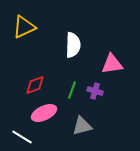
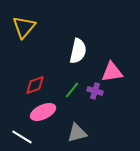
yellow triangle: rotated 25 degrees counterclockwise
white semicircle: moved 5 px right, 6 px down; rotated 10 degrees clockwise
pink triangle: moved 8 px down
green line: rotated 18 degrees clockwise
pink ellipse: moved 1 px left, 1 px up
gray triangle: moved 5 px left, 7 px down
